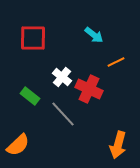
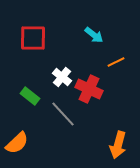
orange semicircle: moved 1 px left, 2 px up
